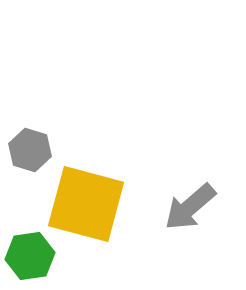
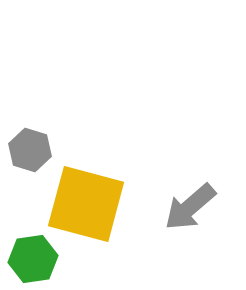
green hexagon: moved 3 px right, 3 px down
